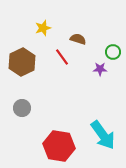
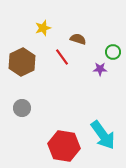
red hexagon: moved 5 px right
